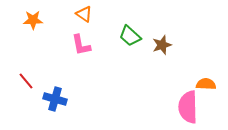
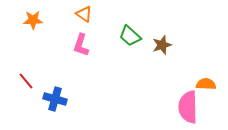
pink L-shape: rotated 30 degrees clockwise
